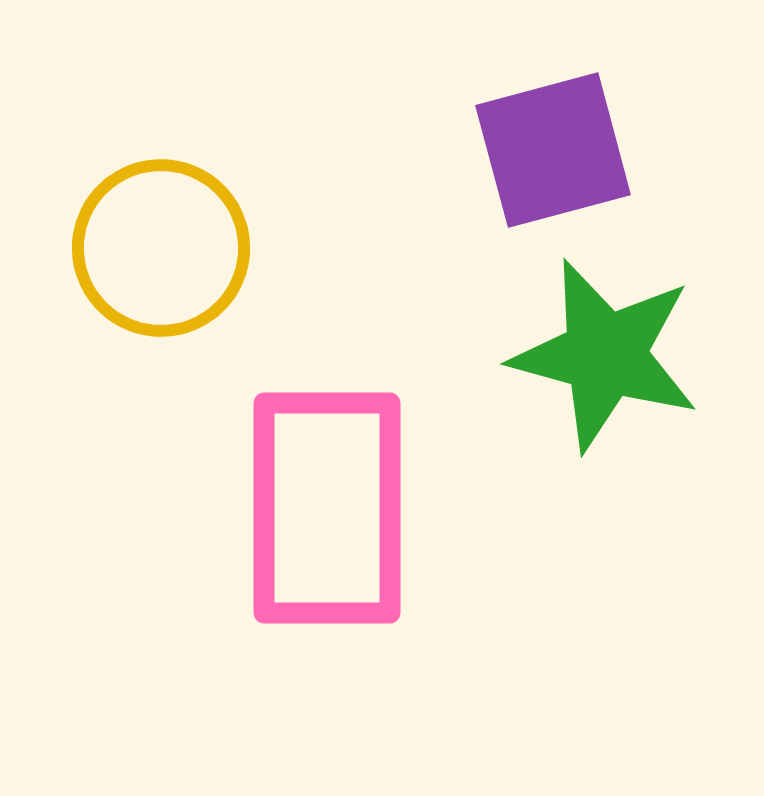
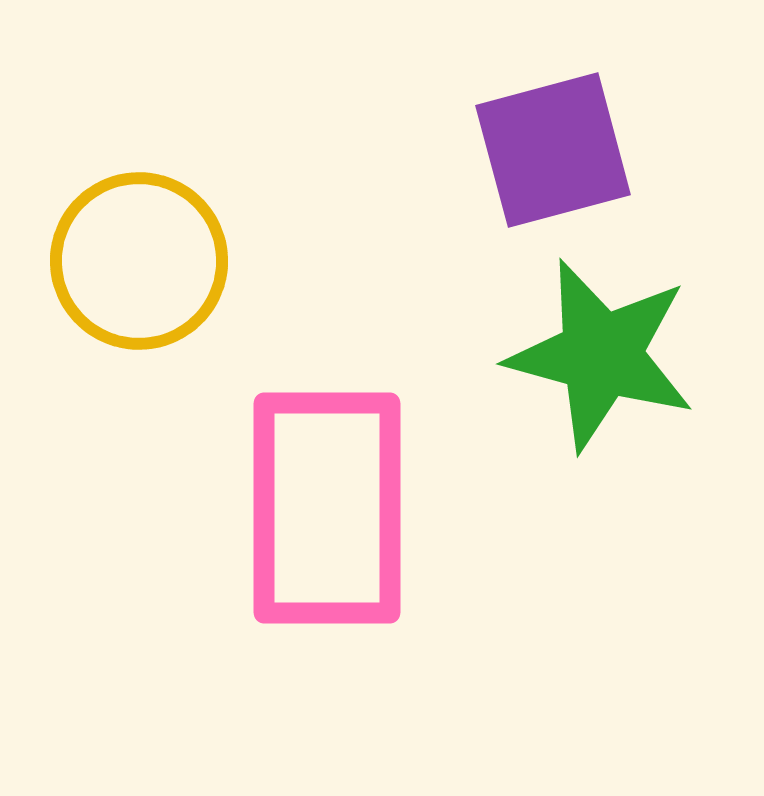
yellow circle: moved 22 px left, 13 px down
green star: moved 4 px left
